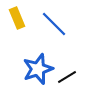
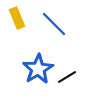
blue star: rotated 12 degrees counterclockwise
